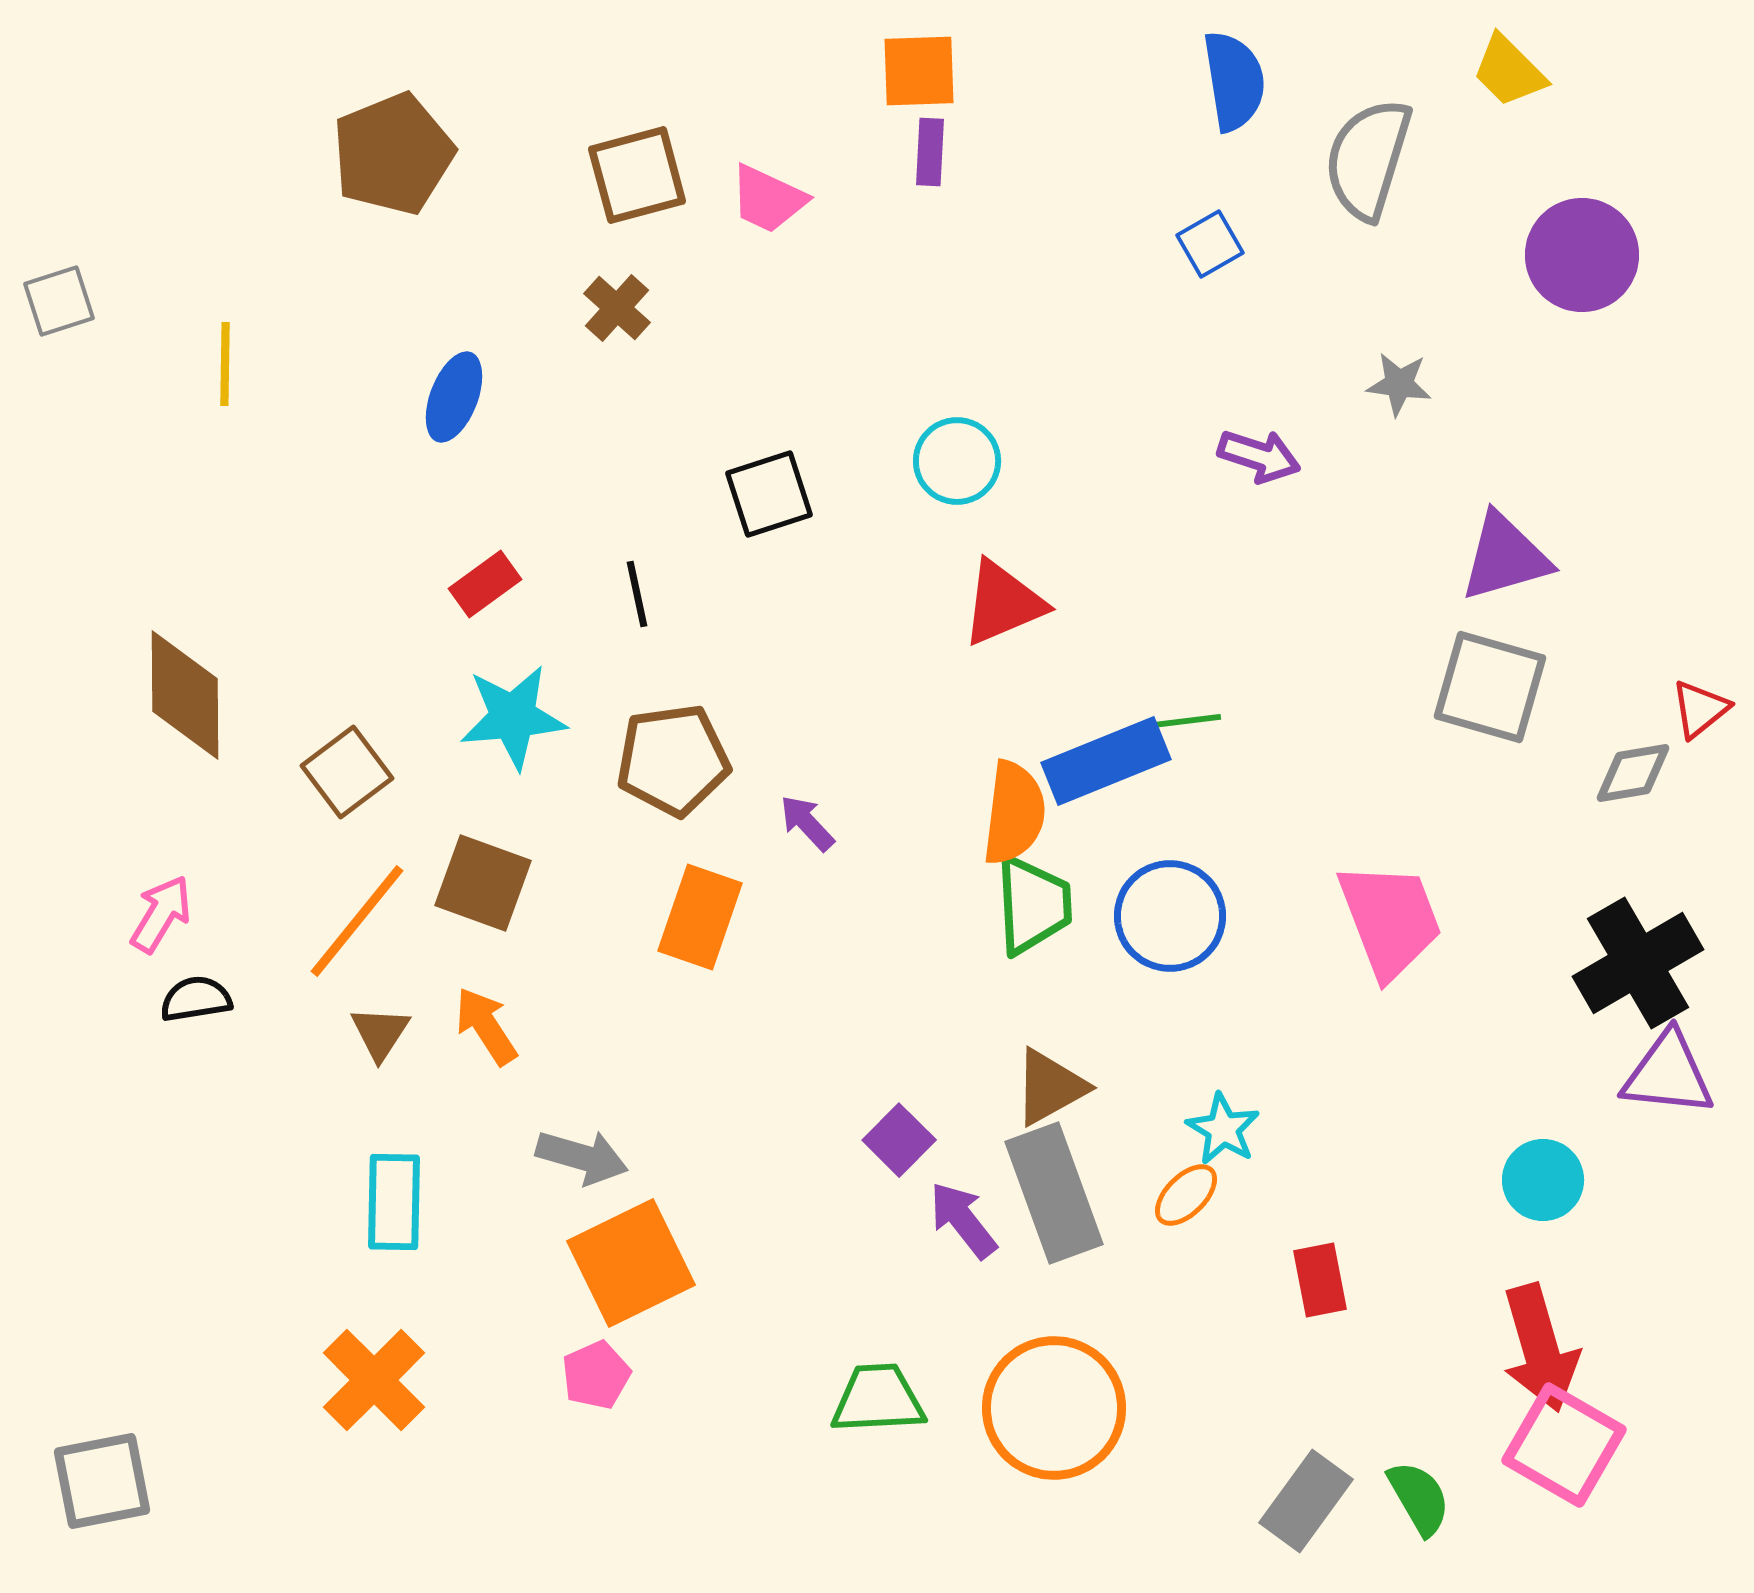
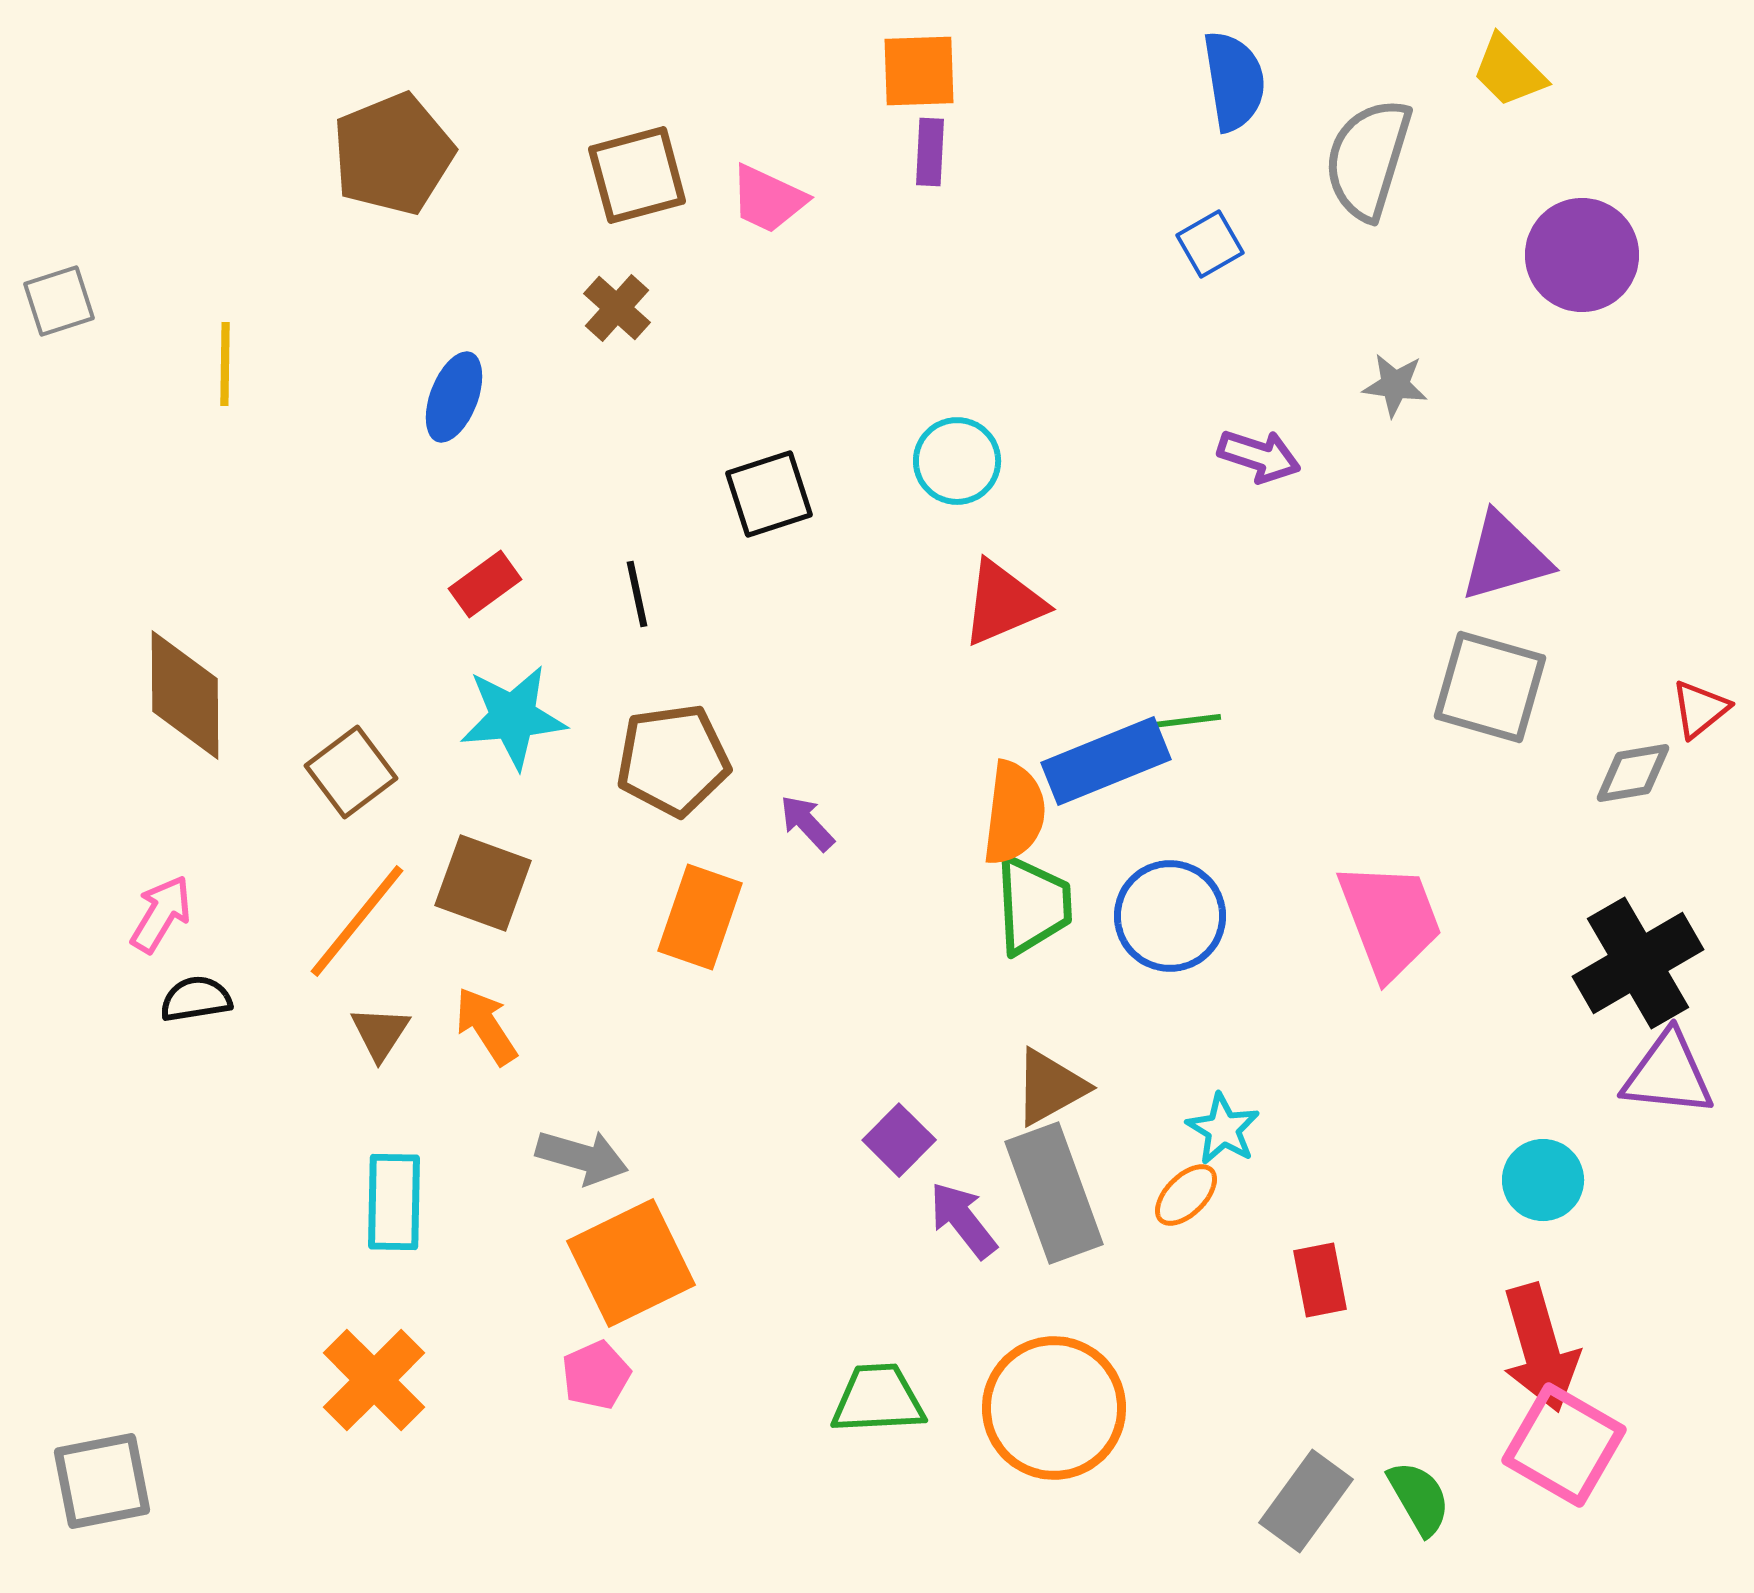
gray star at (1399, 384): moved 4 px left, 1 px down
brown square at (347, 772): moved 4 px right
